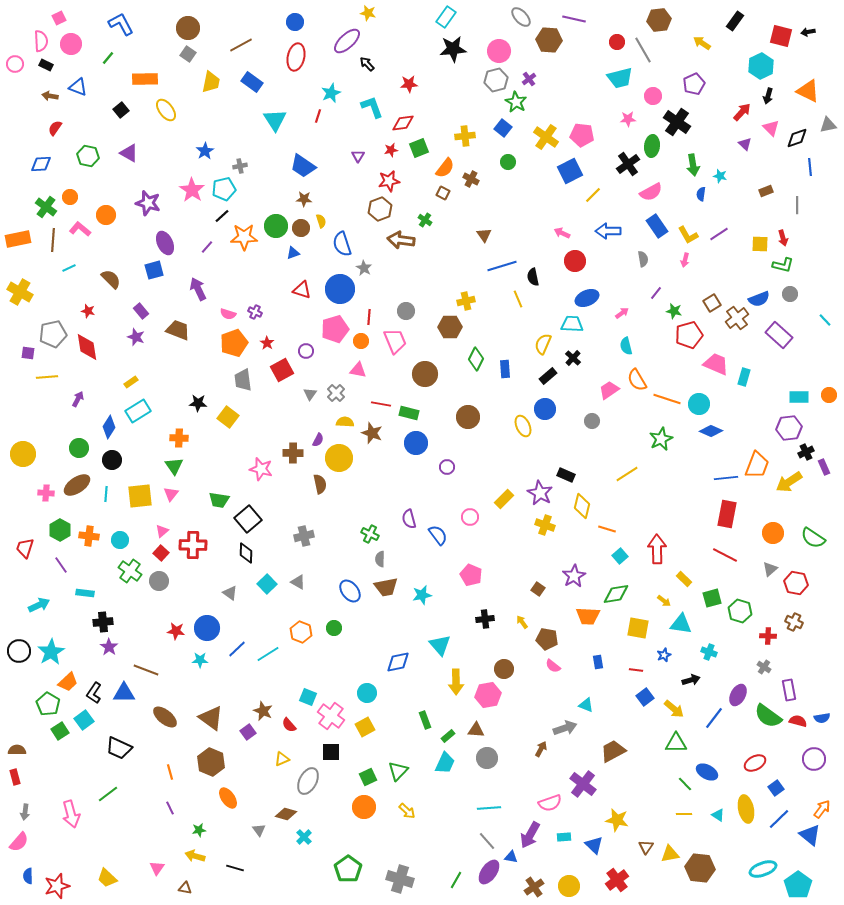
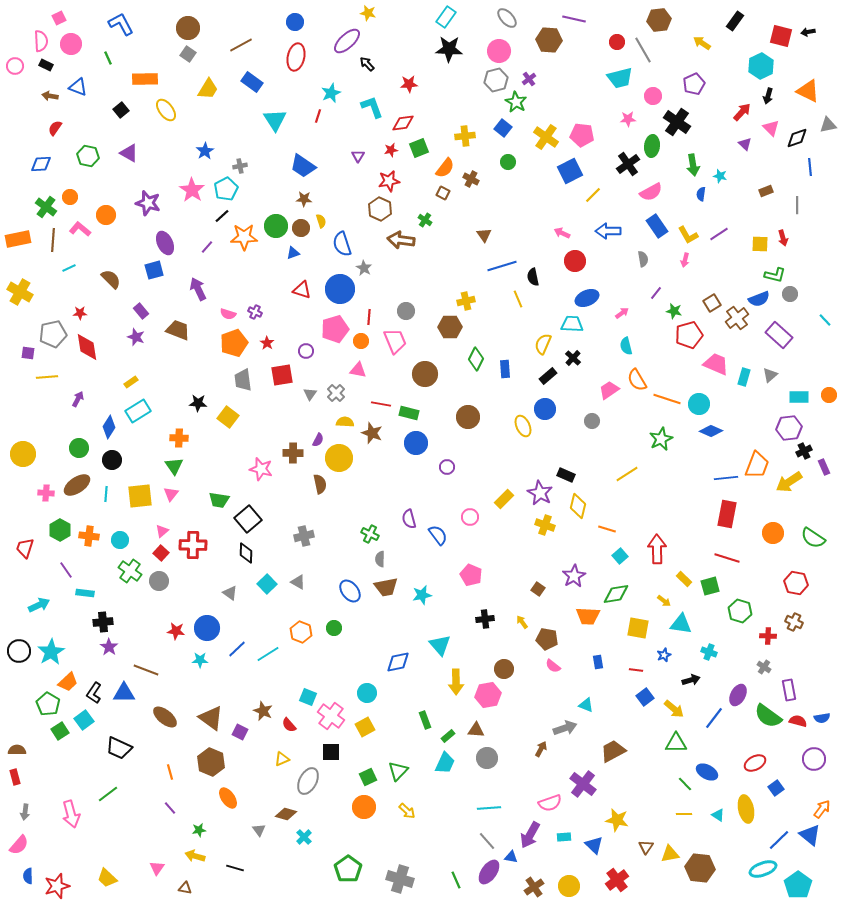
gray ellipse at (521, 17): moved 14 px left, 1 px down
black star at (453, 49): moved 4 px left; rotated 8 degrees clockwise
green line at (108, 58): rotated 64 degrees counterclockwise
pink circle at (15, 64): moved 2 px down
yellow trapezoid at (211, 82): moved 3 px left, 7 px down; rotated 20 degrees clockwise
cyan pentagon at (224, 189): moved 2 px right; rotated 15 degrees counterclockwise
brown hexagon at (380, 209): rotated 15 degrees counterclockwise
green L-shape at (783, 265): moved 8 px left, 10 px down
red star at (88, 311): moved 8 px left, 2 px down; rotated 16 degrees counterclockwise
red square at (282, 370): moved 5 px down; rotated 20 degrees clockwise
black cross at (806, 452): moved 2 px left, 1 px up
yellow diamond at (582, 506): moved 4 px left
red line at (725, 555): moved 2 px right, 3 px down; rotated 10 degrees counterclockwise
purple line at (61, 565): moved 5 px right, 5 px down
gray triangle at (770, 569): moved 194 px up
green square at (712, 598): moved 2 px left, 12 px up
purple square at (248, 732): moved 8 px left; rotated 28 degrees counterclockwise
purple line at (170, 808): rotated 16 degrees counterclockwise
blue line at (779, 819): moved 21 px down
pink semicircle at (19, 842): moved 3 px down
green line at (456, 880): rotated 54 degrees counterclockwise
